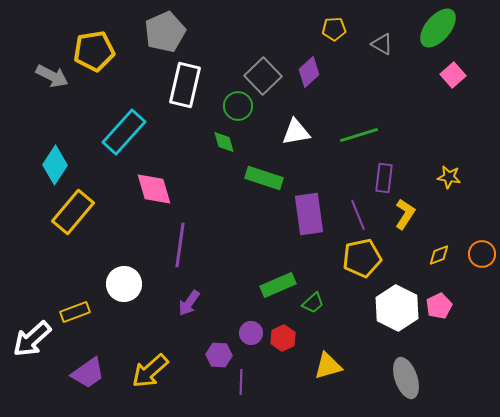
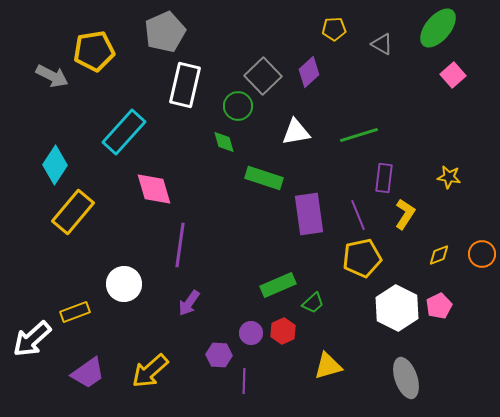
red hexagon at (283, 338): moved 7 px up
purple line at (241, 382): moved 3 px right, 1 px up
